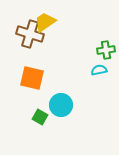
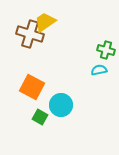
green cross: rotated 24 degrees clockwise
orange square: moved 9 px down; rotated 15 degrees clockwise
